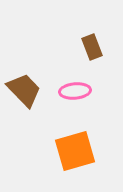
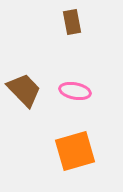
brown rectangle: moved 20 px left, 25 px up; rotated 10 degrees clockwise
pink ellipse: rotated 16 degrees clockwise
